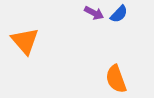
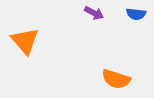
blue semicircle: moved 17 px right; rotated 54 degrees clockwise
orange semicircle: rotated 52 degrees counterclockwise
